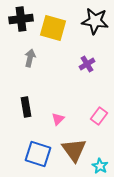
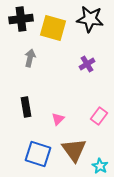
black star: moved 5 px left, 2 px up
